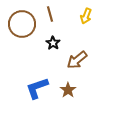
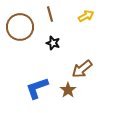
yellow arrow: rotated 140 degrees counterclockwise
brown circle: moved 2 px left, 3 px down
black star: rotated 16 degrees counterclockwise
brown arrow: moved 5 px right, 9 px down
